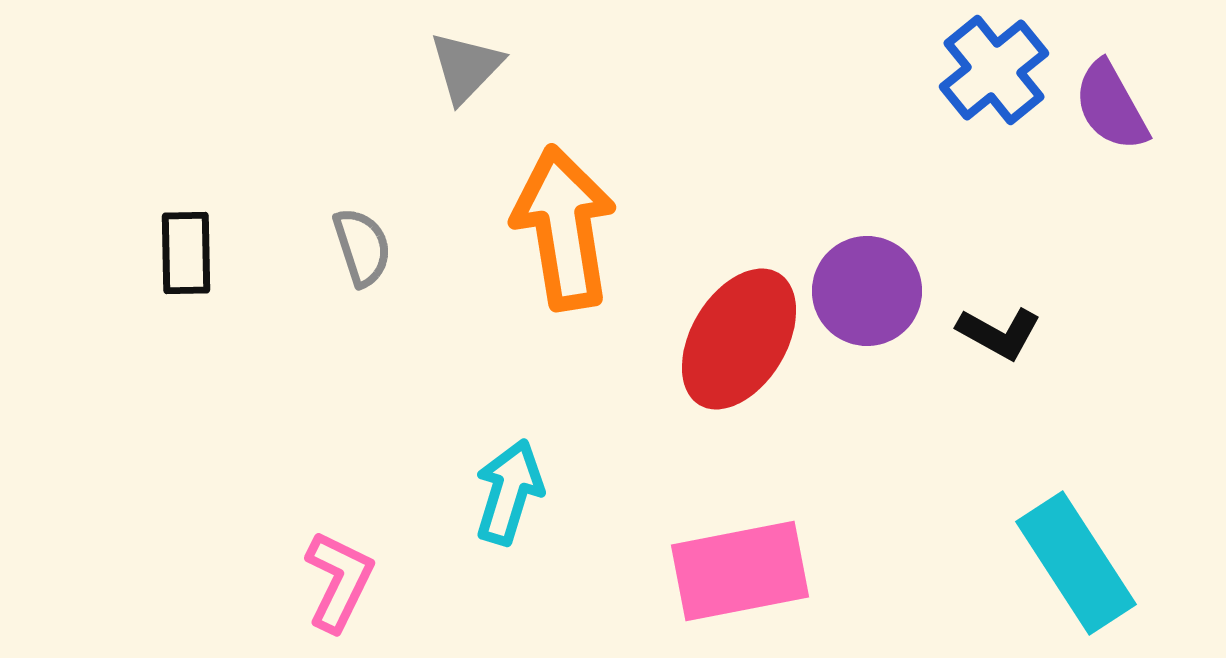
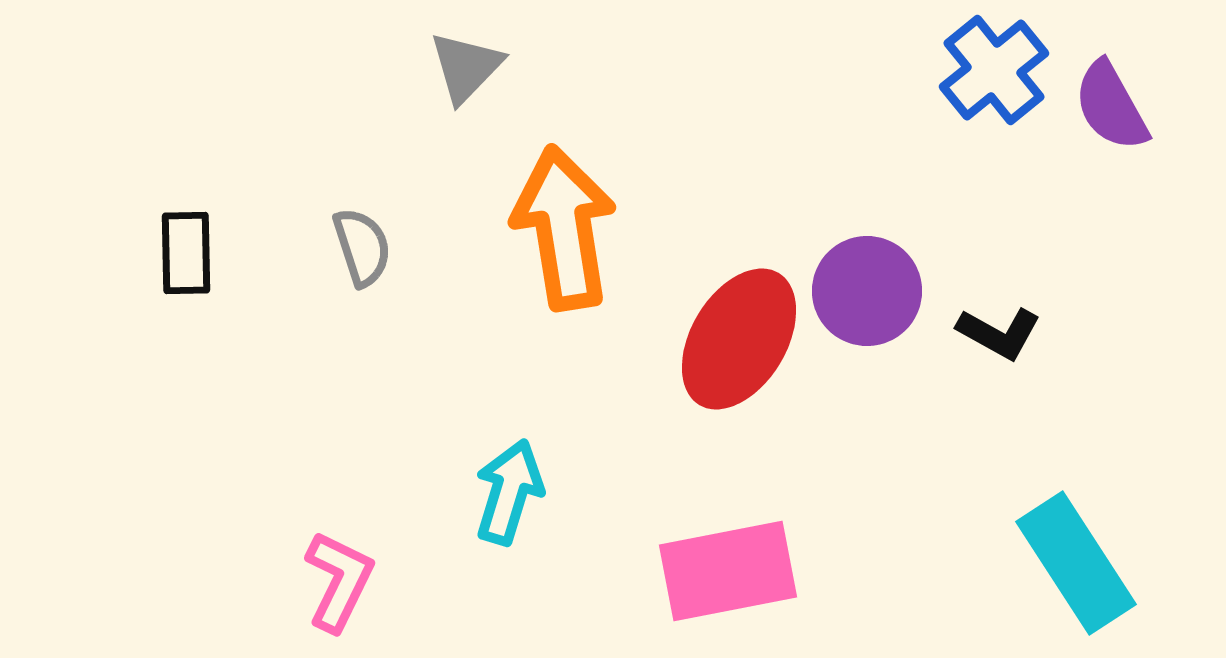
pink rectangle: moved 12 px left
